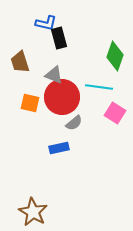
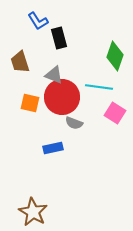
blue L-shape: moved 8 px left, 2 px up; rotated 45 degrees clockwise
gray semicircle: rotated 60 degrees clockwise
blue rectangle: moved 6 px left
